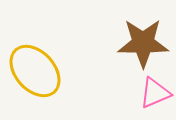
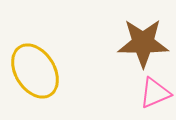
yellow ellipse: rotated 10 degrees clockwise
